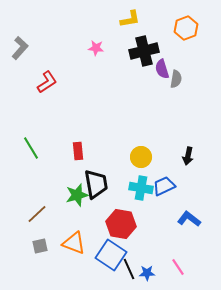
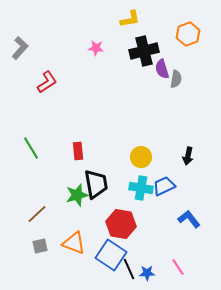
orange hexagon: moved 2 px right, 6 px down
blue L-shape: rotated 15 degrees clockwise
